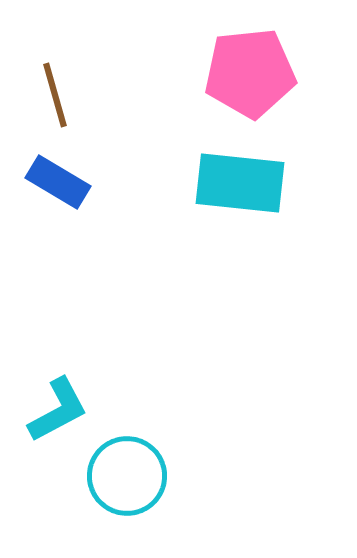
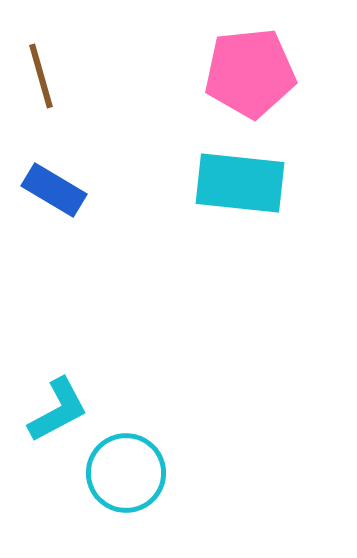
brown line: moved 14 px left, 19 px up
blue rectangle: moved 4 px left, 8 px down
cyan circle: moved 1 px left, 3 px up
